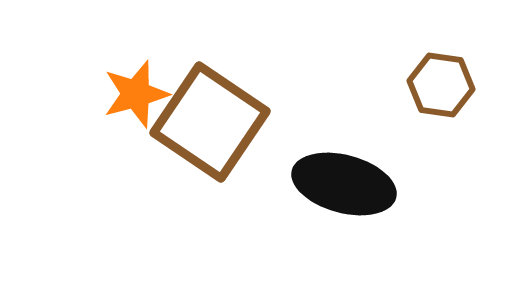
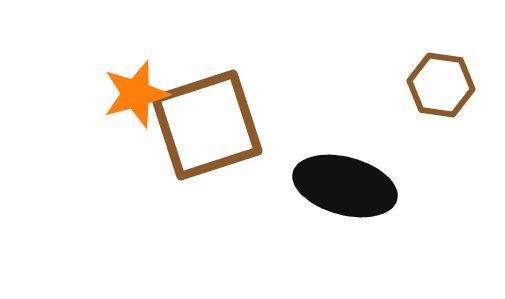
brown square: moved 3 px left, 3 px down; rotated 38 degrees clockwise
black ellipse: moved 1 px right, 2 px down
